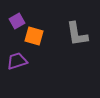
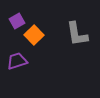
orange square: moved 1 px up; rotated 30 degrees clockwise
